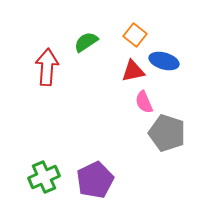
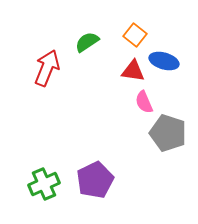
green semicircle: moved 1 px right
red arrow: moved 1 px down; rotated 18 degrees clockwise
red triangle: rotated 20 degrees clockwise
gray pentagon: moved 1 px right
green cross: moved 7 px down
